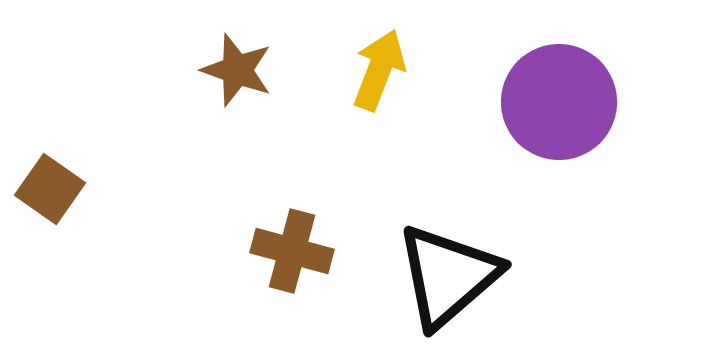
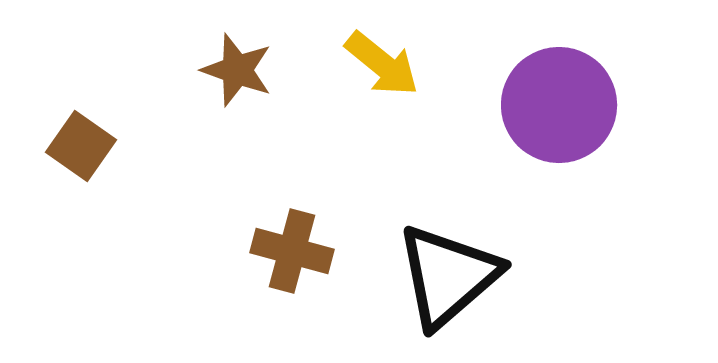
yellow arrow: moved 3 px right, 6 px up; rotated 108 degrees clockwise
purple circle: moved 3 px down
brown square: moved 31 px right, 43 px up
